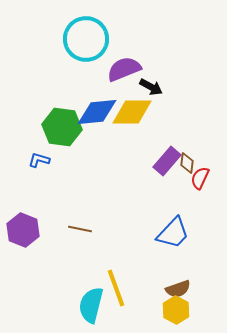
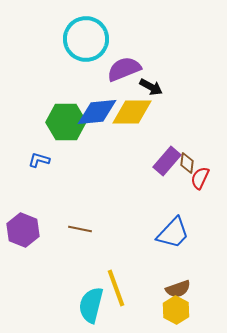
green hexagon: moved 4 px right, 5 px up; rotated 9 degrees counterclockwise
